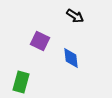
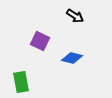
blue diamond: moved 1 px right; rotated 70 degrees counterclockwise
green rectangle: rotated 25 degrees counterclockwise
